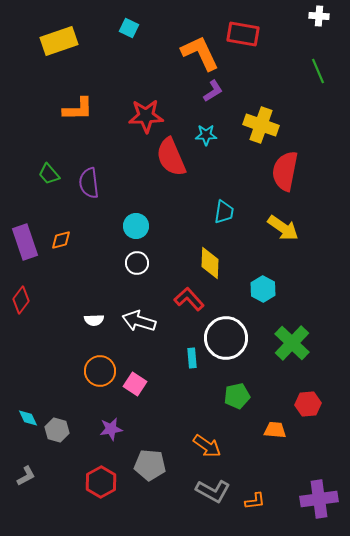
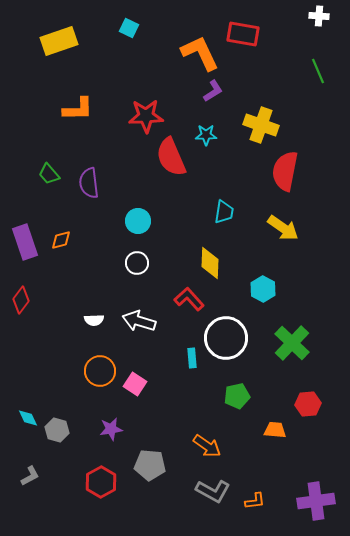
cyan circle at (136, 226): moved 2 px right, 5 px up
gray L-shape at (26, 476): moved 4 px right
purple cross at (319, 499): moved 3 px left, 2 px down
